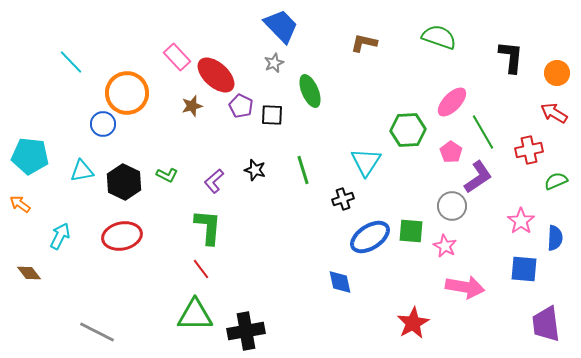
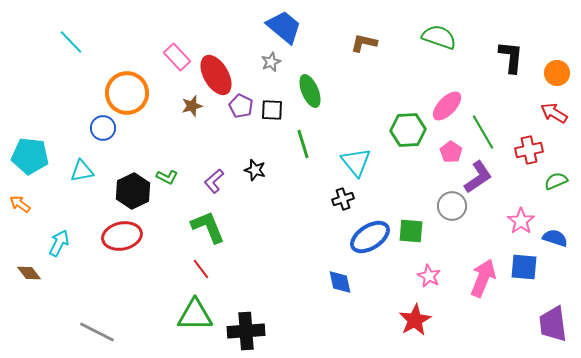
blue trapezoid at (281, 26): moved 3 px right, 1 px down; rotated 6 degrees counterclockwise
cyan line at (71, 62): moved 20 px up
gray star at (274, 63): moved 3 px left, 1 px up
red ellipse at (216, 75): rotated 18 degrees clockwise
pink ellipse at (452, 102): moved 5 px left, 4 px down
black square at (272, 115): moved 5 px up
blue circle at (103, 124): moved 4 px down
cyan triangle at (366, 162): moved 10 px left; rotated 12 degrees counterclockwise
green line at (303, 170): moved 26 px up
green L-shape at (167, 175): moved 2 px down
black hexagon at (124, 182): moved 9 px right, 9 px down; rotated 8 degrees clockwise
green L-shape at (208, 227): rotated 27 degrees counterclockwise
cyan arrow at (60, 236): moved 1 px left, 7 px down
blue semicircle at (555, 238): rotated 75 degrees counterclockwise
pink star at (445, 246): moved 16 px left, 30 px down
blue square at (524, 269): moved 2 px up
pink arrow at (465, 287): moved 18 px right, 9 px up; rotated 78 degrees counterclockwise
red star at (413, 323): moved 2 px right, 3 px up
purple trapezoid at (546, 324): moved 7 px right
black cross at (246, 331): rotated 6 degrees clockwise
